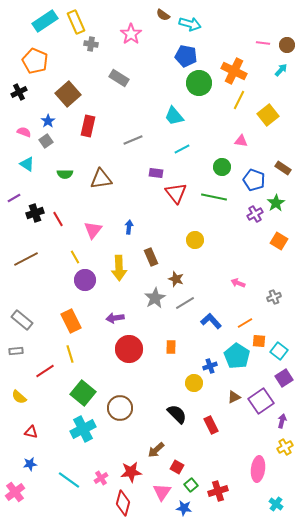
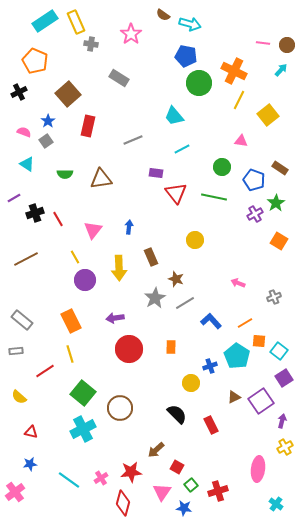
brown rectangle at (283, 168): moved 3 px left
yellow circle at (194, 383): moved 3 px left
